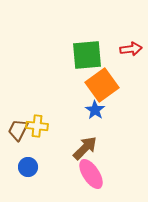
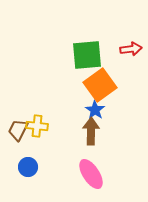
orange square: moved 2 px left
brown arrow: moved 6 px right, 17 px up; rotated 44 degrees counterclockwise
